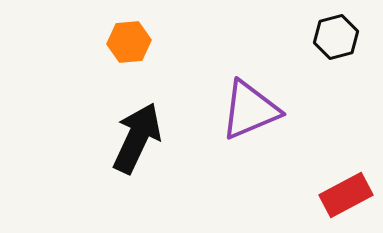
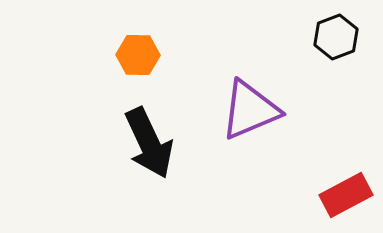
black hexagon: rotated 6 degrees counterclockwise
orange hexagon: moved 9 px right, 13 px down; rotated 6 degrees clockwise
black arrow: moved 12 px right, 5 px down; rotated 130 degrees clockwise
